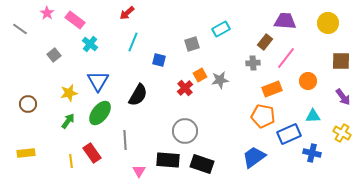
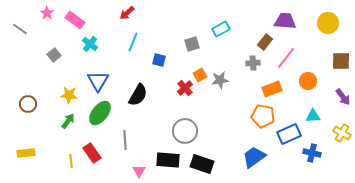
yellow star at (69, 93): moved 2 px down; rotated 18 degrees clockwise
